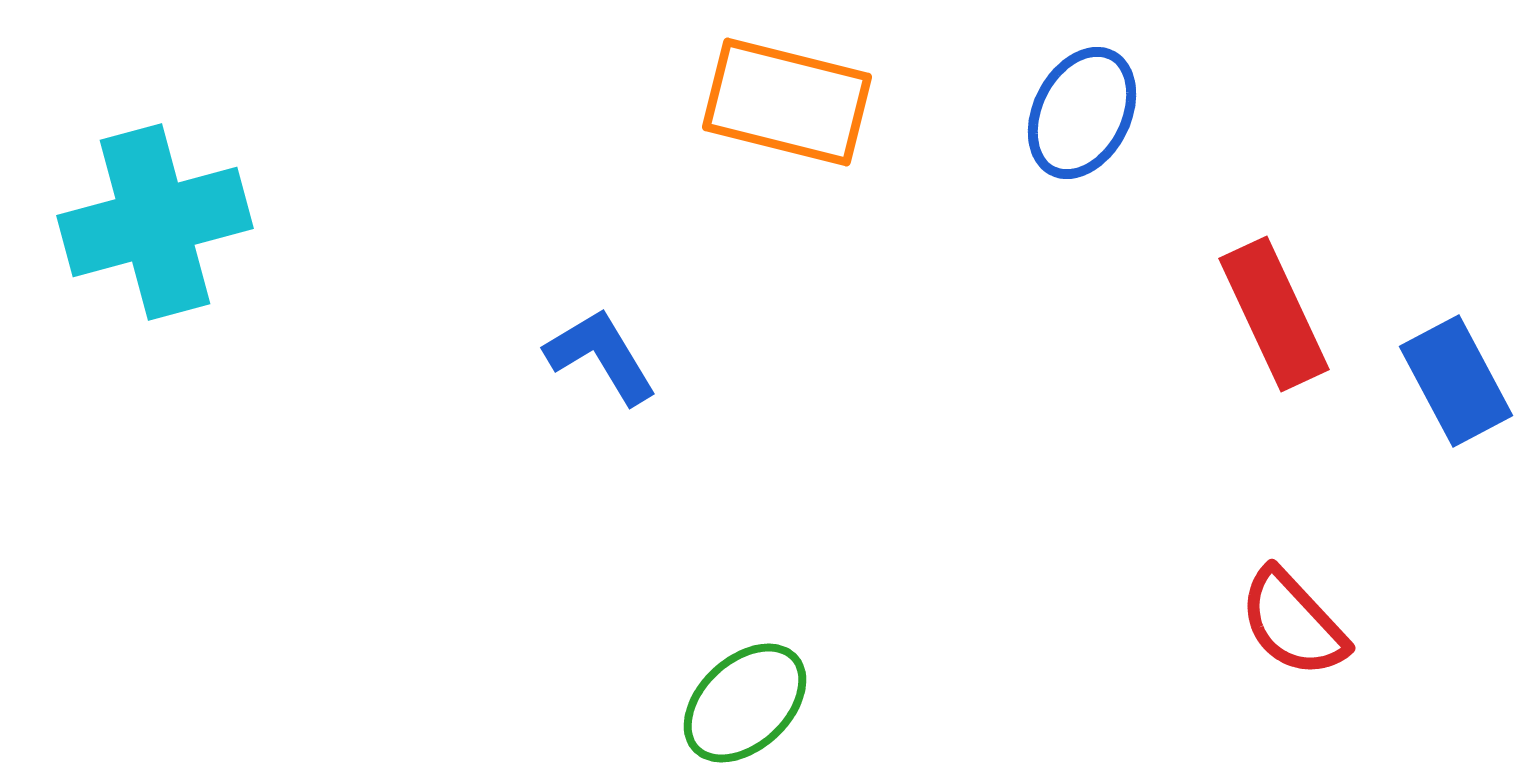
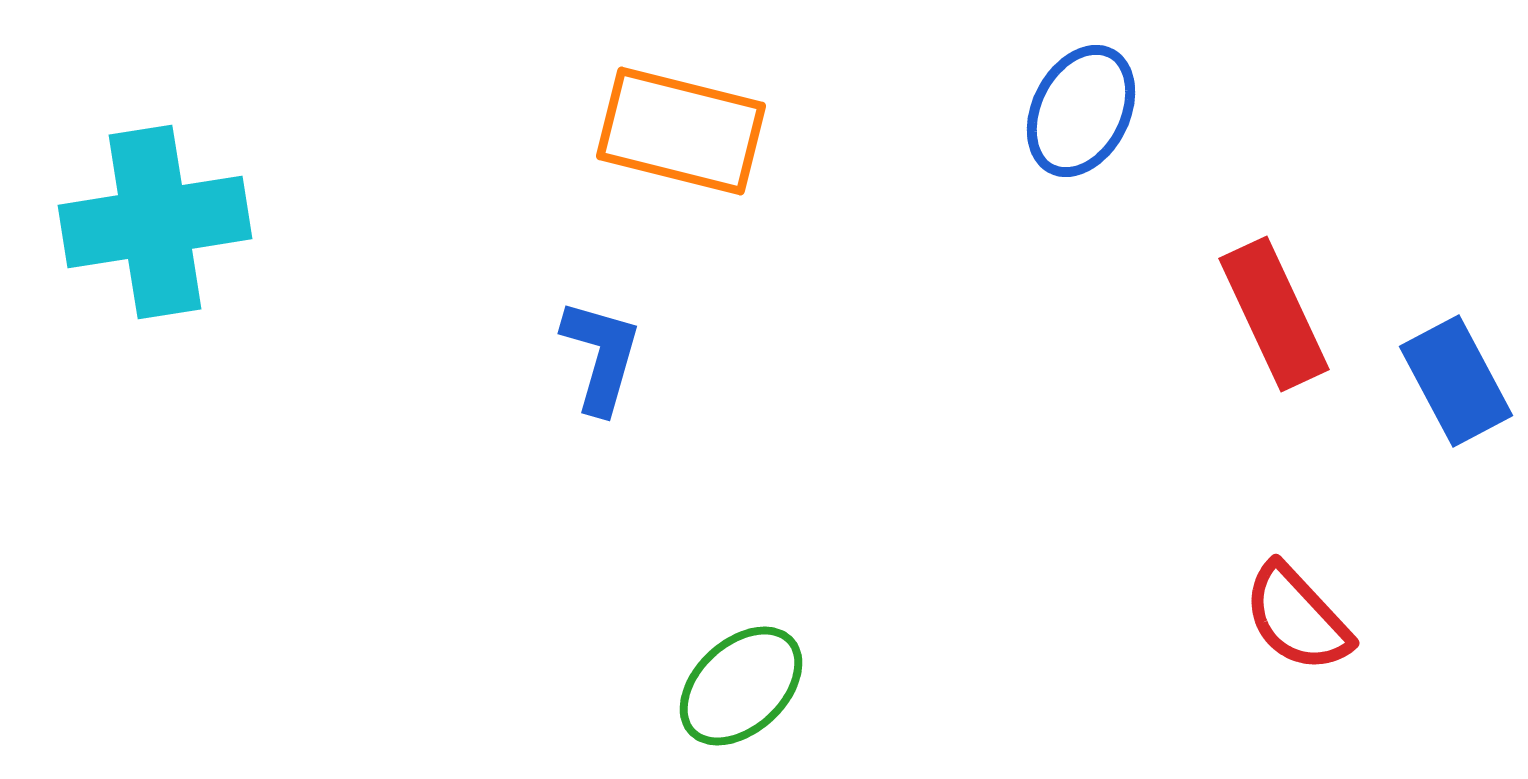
orange rectangle: moved 106 px left, 29 px down
blue ellipse: moved 1 px left, 2 px up
cyan cross: rotated 6 degrees clockwise
blue L-shape: rotated 47 degrees clockwise
red semicircle: moved 4 px right, 5 px up
green ellipse: moved 4 px left, 17 px up
